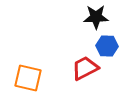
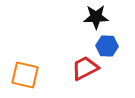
orange square: moved 3 px left, 3 px up
